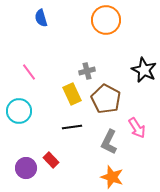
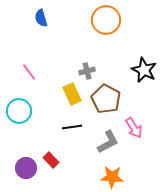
pink arrow: moved 3 px left
gray L-shape: moved 1 px left; rotated 145 degrees counterclockwise
orange star: rotated 15 degrees counterclockwise
